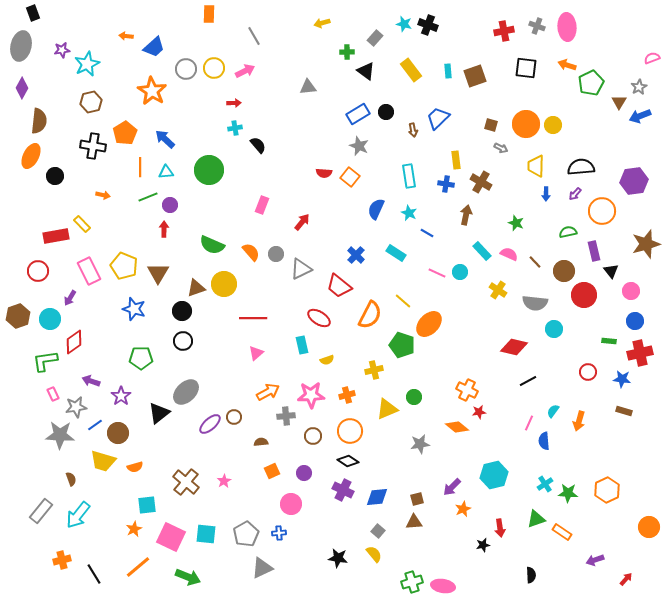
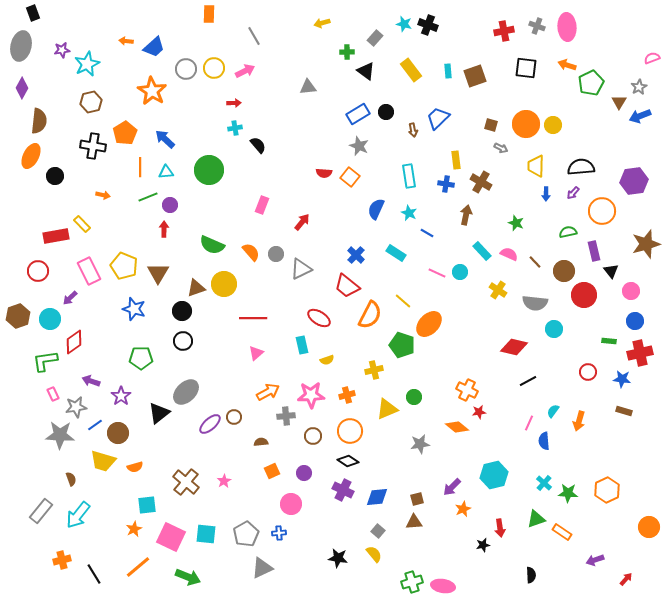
orange arrow at (126, 36): moved 5 px down
purple arrow at (575, 194): moved 2 px left, 1 px up
red trapezoid at (339, 286): moved 8 px right
purple arrow at (70, 298): rotated 14 degrees clockwise
cyan cross at (545, 484): moved 1 px left, 1 px up; rotated 14 degrees counterclockwise
